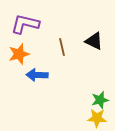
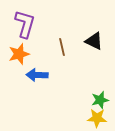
purple L-shape: rotated 92 degrees clockwise
